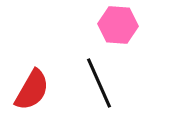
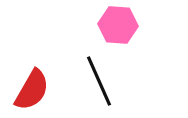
black line: moved 2 px up
